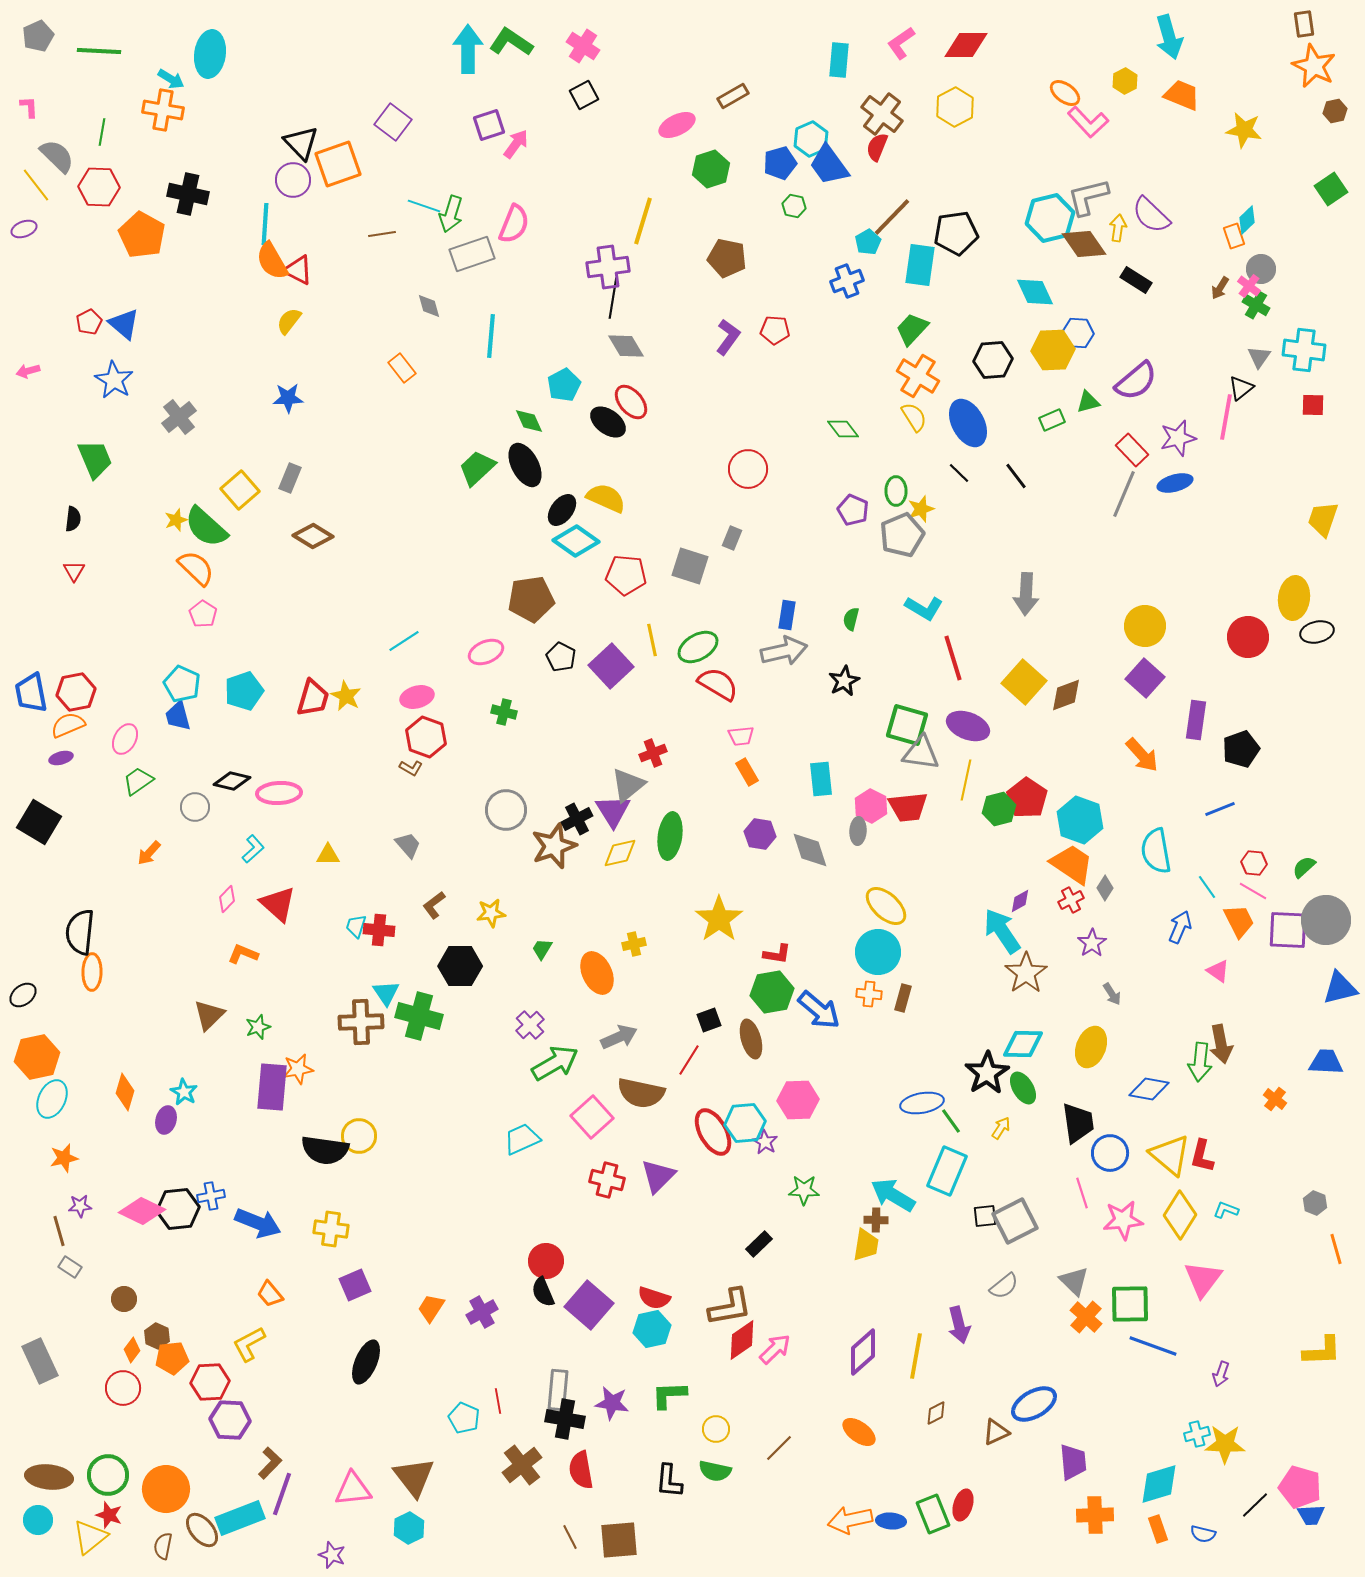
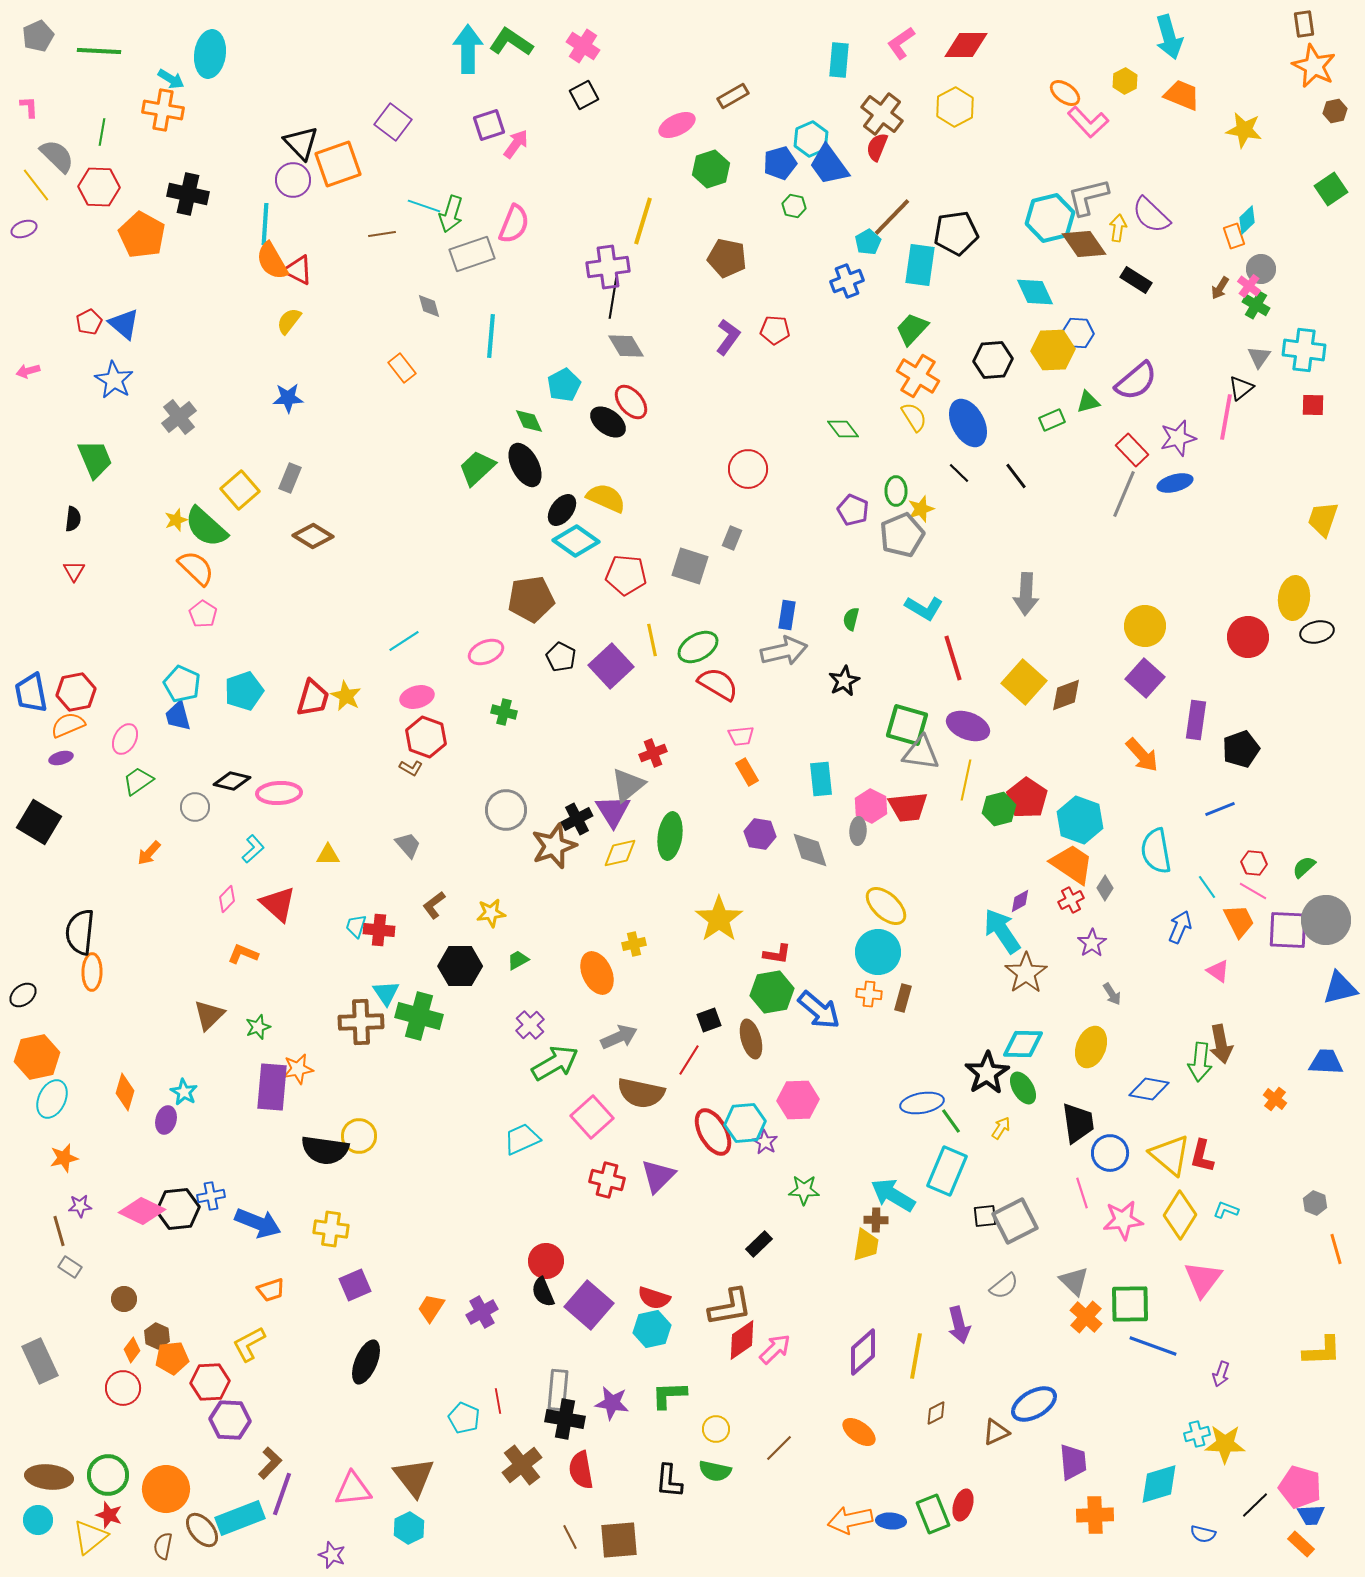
green trapezoid at (542, 949): moved 24 px left, 11 px down; rotated 30 degrees clockwise
orange trapezoid at (270, 1294): moved 1 px right, 4 px up; rotated 68 degrees counterclockwise
orange rectangle at (1158, 1529): moved 143 px right, 15 px down; rotated 28 degrees counterclockwise
